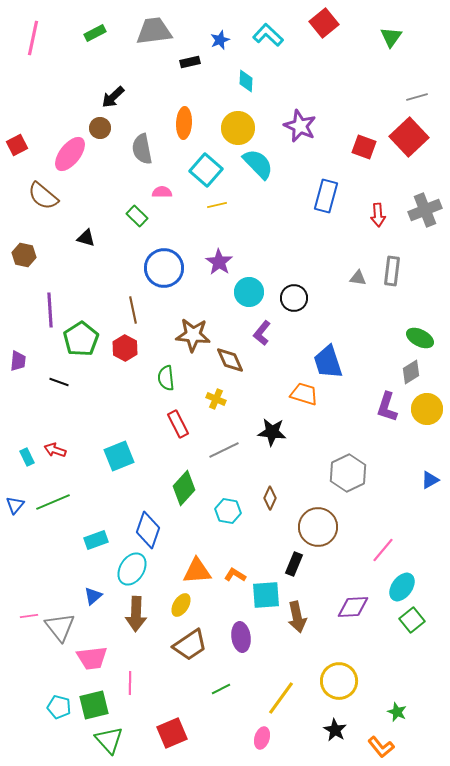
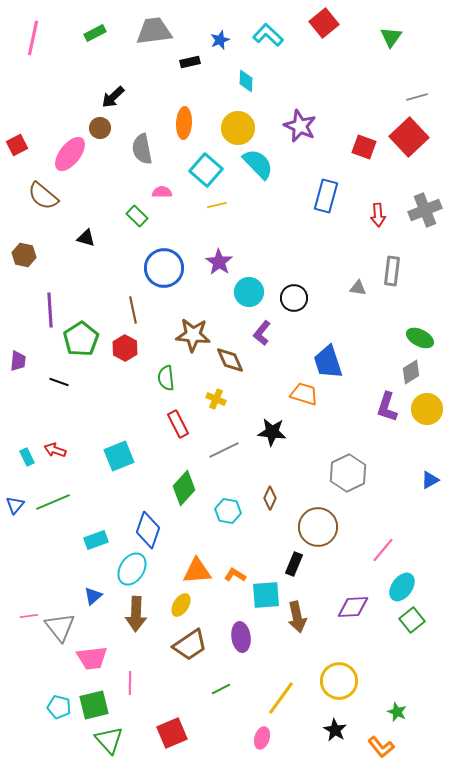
gray triangle at (358, 278): moved 10 px down
